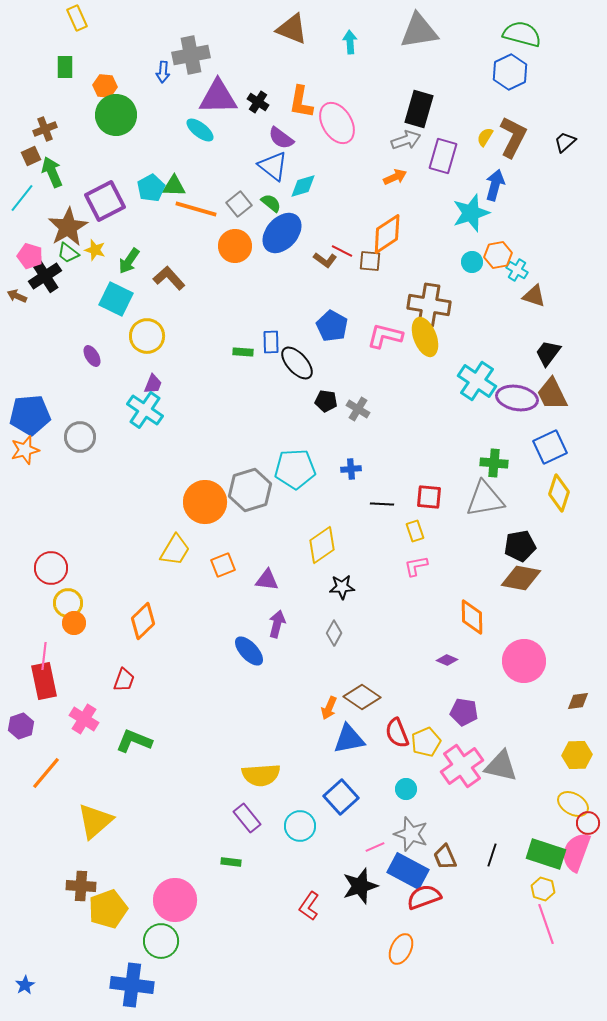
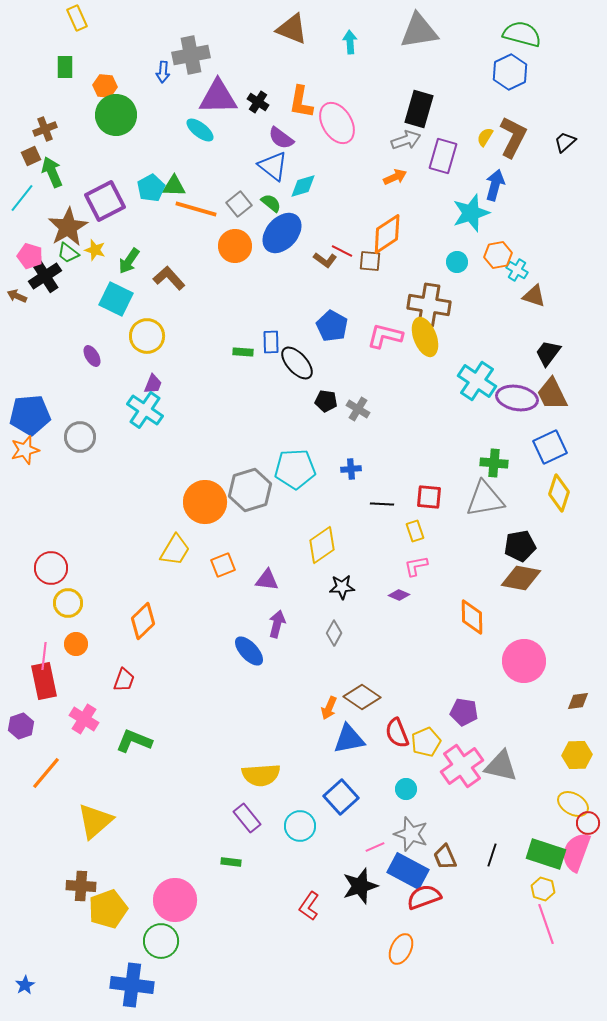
cyan circle at (472, 262): moved 15 px left
orange circle at (74, 623): moved 2 px right, 21 px down
purple diamond at (447, 660): moved 48 px left, 65 px up
